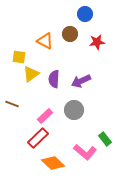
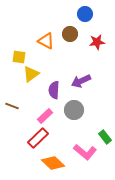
orange triangle: moved 1 px right
purple semicircle: moved 11 px down
brown line: moved 2 px down
green rectangle: moved 2 px up
